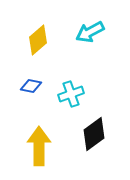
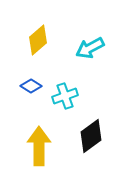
cyan arrow: moved 16 px down
blue diamond: rotated 20 degrees clockwise
cyan cross: moved 6 px left, 2 px down
black diamond: moved 3 px left, 2 px down
